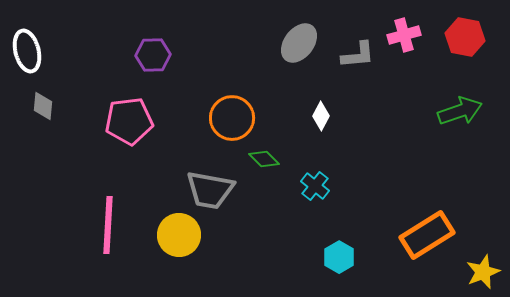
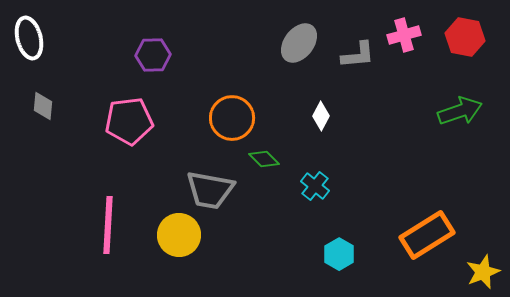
white ellipse: moved 2 px right, 13 px up
cyan hexagon: moved 3 px up
